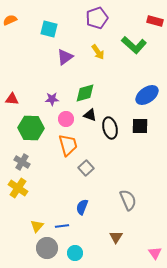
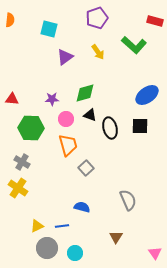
orange semicircle: rotated 120 degrees clockwise
blue semicircle: rotated 84 degrees clockwise
yellow triangle: rotated 24 degrees clockwise
